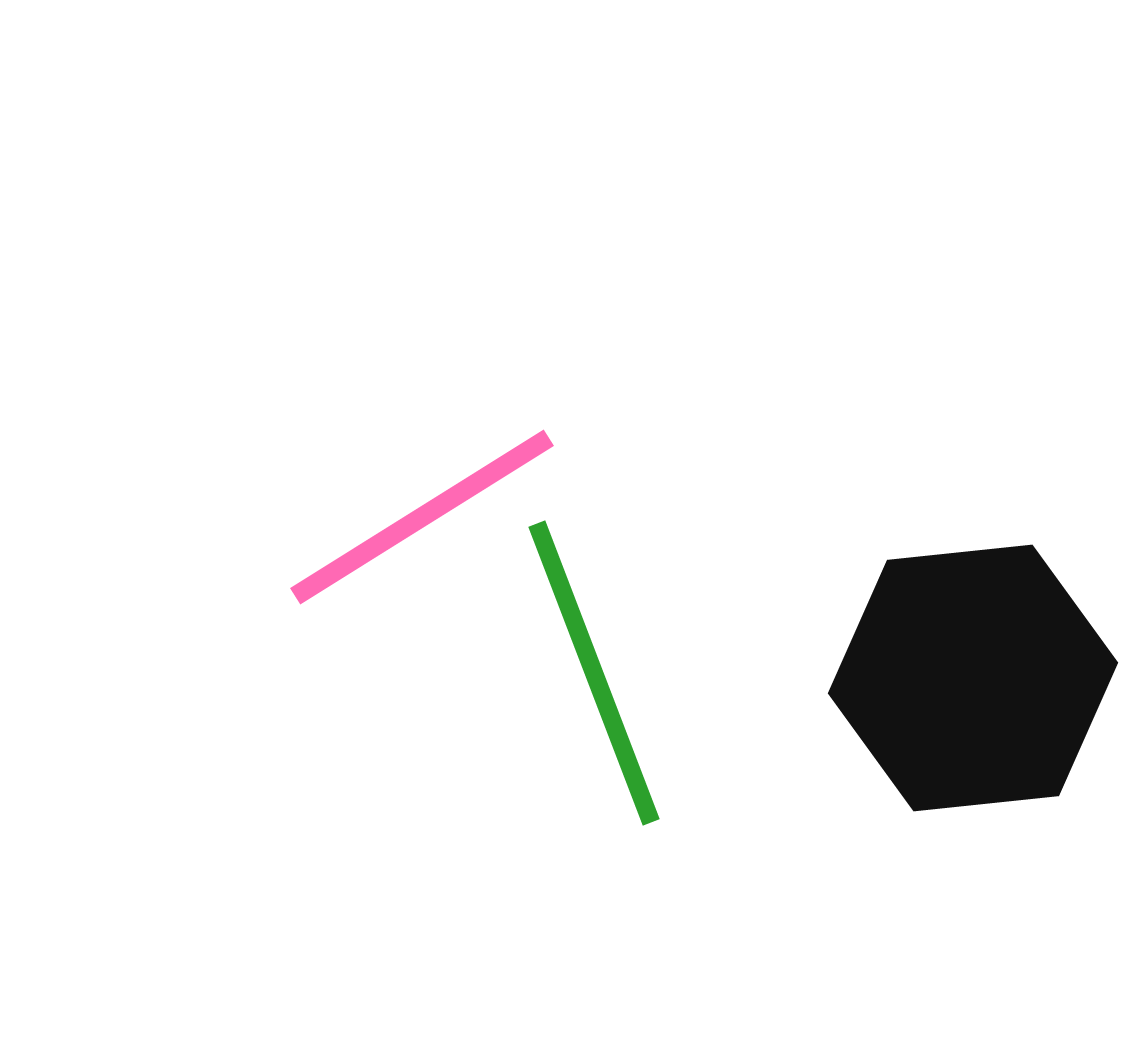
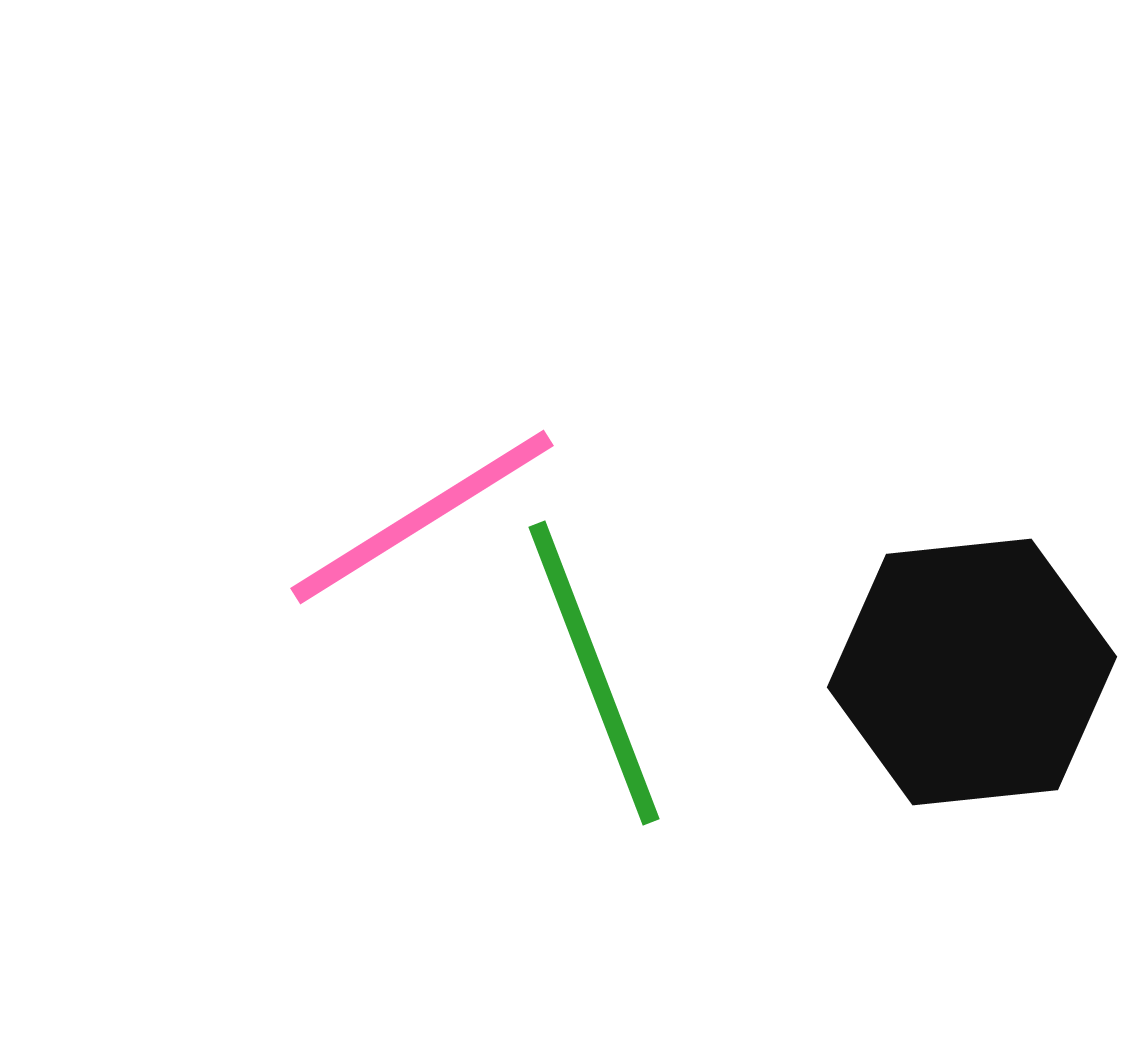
black hexagon: moved 1 px left, 6 px up
